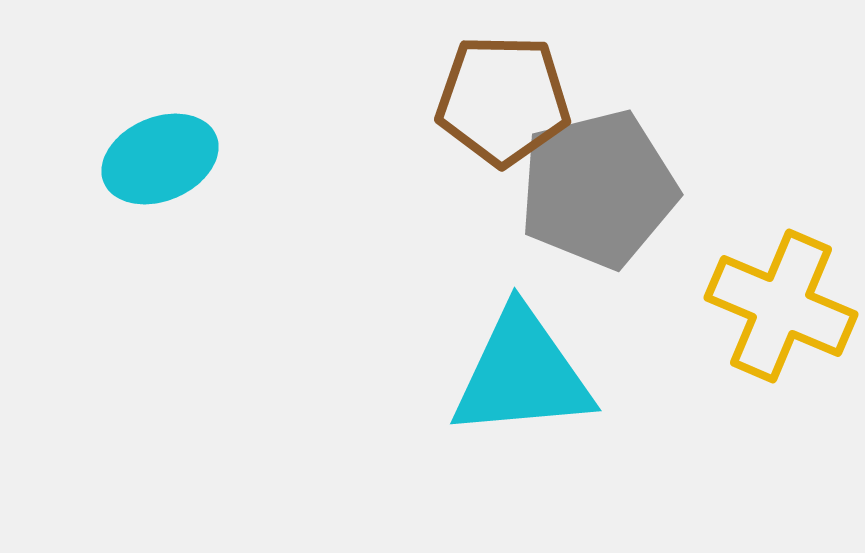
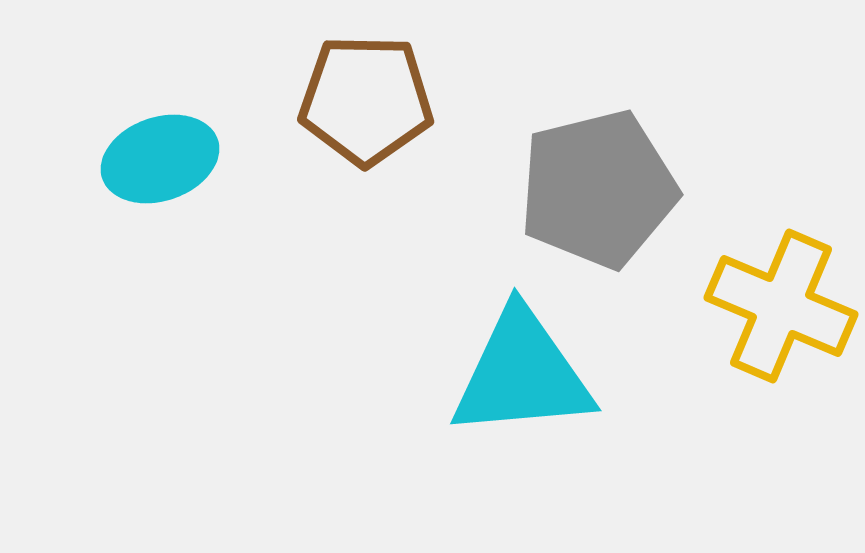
brown pentagon: moved 137 px left
cyan ellipse: rotated 4 degrees clockwise
